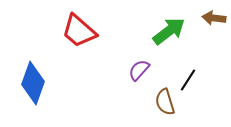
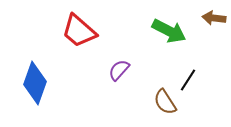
green arrow: rotated 64 degrees clockwise
purple semicircle: moved 20 px left
blue diamond: moved 2 px right
brown semicircle: rotated 16 degrees counterclockwise
